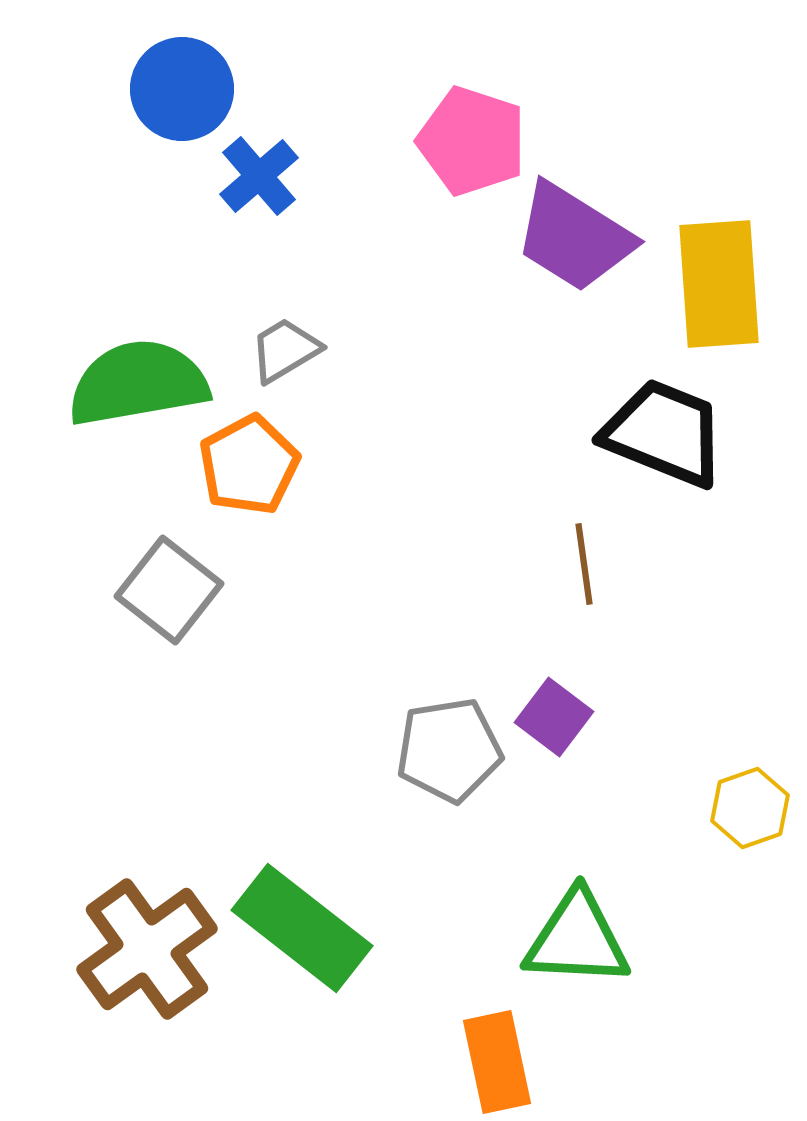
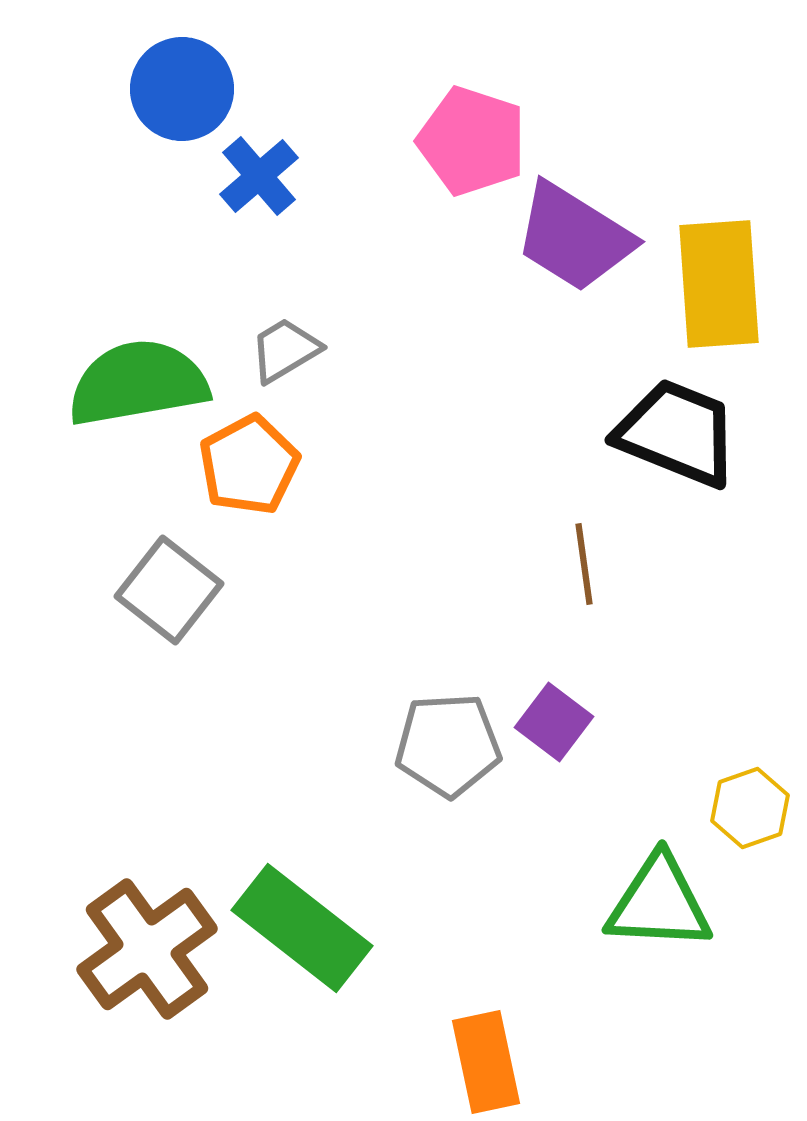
black trapezoid: moved 13 px right
purple square: moved 5 px down
gray pentagon: moved 1 px left, 5 px up; rotated 6 degrees clockwise
green triangle: moved 82 px right, 36 px up
orange rectangle: moved 11 px left
